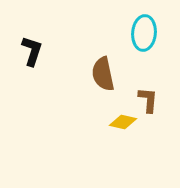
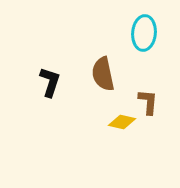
black L-shape: moved 18 px right, 31 px down
brown L-shape: moved 2 px down
yellow diamond: moved 1 px left
